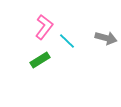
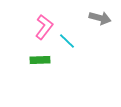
gray arrow: moved 6 px left, 20 px up
green rectangle: rotated 30 degrees clockwise
